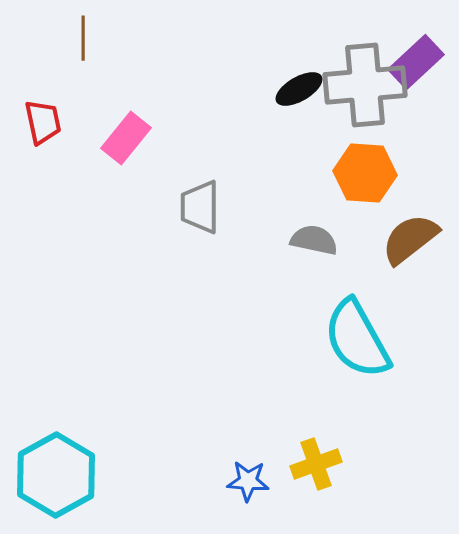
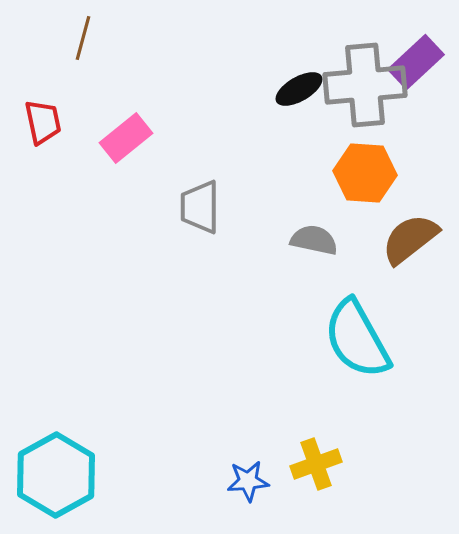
brown line: rotated 15 degrees clockwise
pink rectangle: rotated 12 degrees clockwise
blue star: rotated 9 degrees counterclockwise
